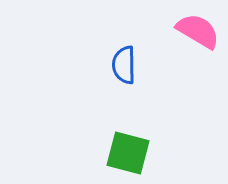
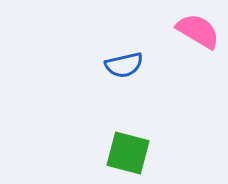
blue semicircle: rotated 102 degrees counterclockwise
